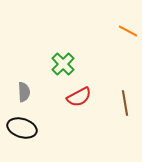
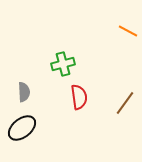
green cross: rotated 30 degrees clockwise
red semicircle: rotated 70 degrees counterclockwise
brown line: rotated 45 degrees clockwise
black ellipse: rotated 56 degrees counterclockwise
